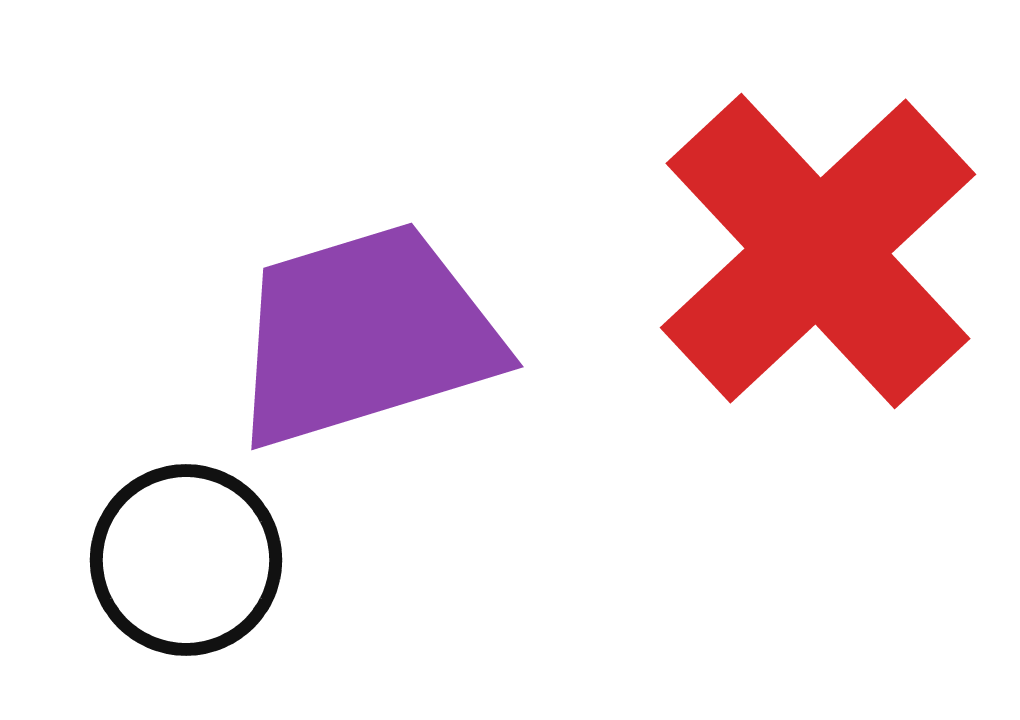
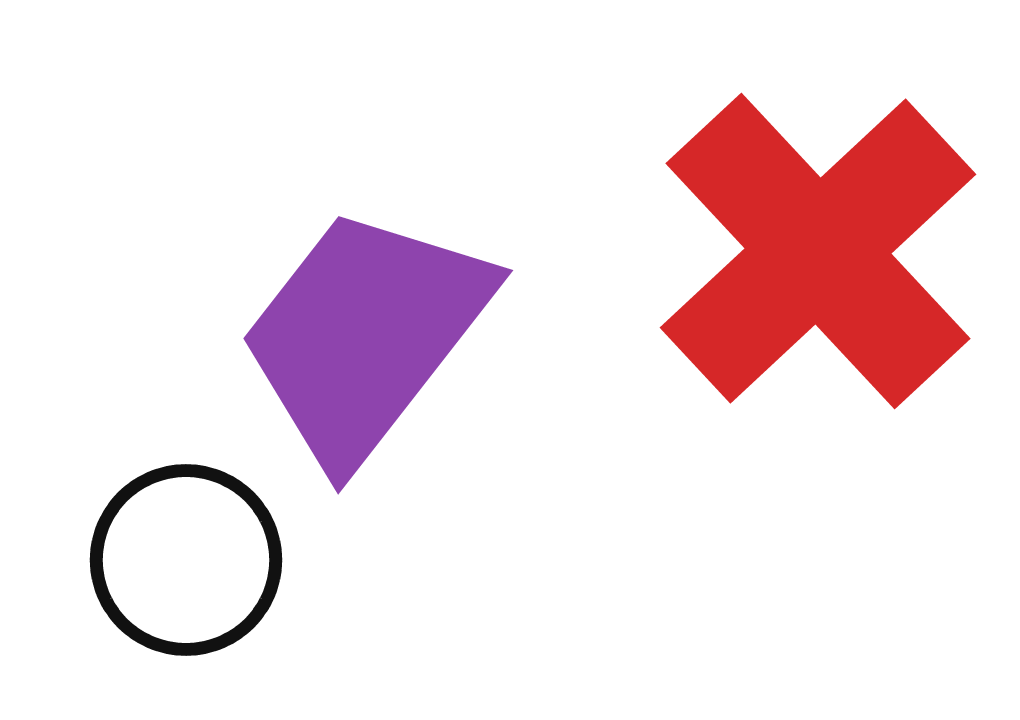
purple trapezoid: rotated 35 degrees counterclockwise
